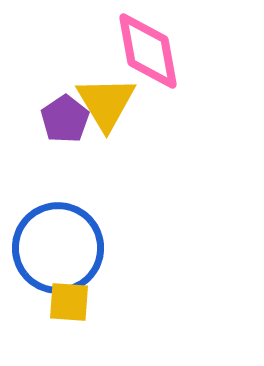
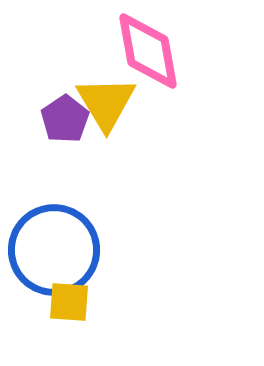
blue circle: moved 4 px left, 2 px down
